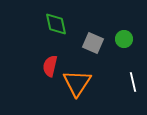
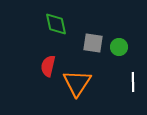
green circle: moved 5 px left, 8 px down
gray square: rotated 15 degrees counterclockwise
red semicircle: moved 2 px left
white line: rotated 12 degrees clockwise
